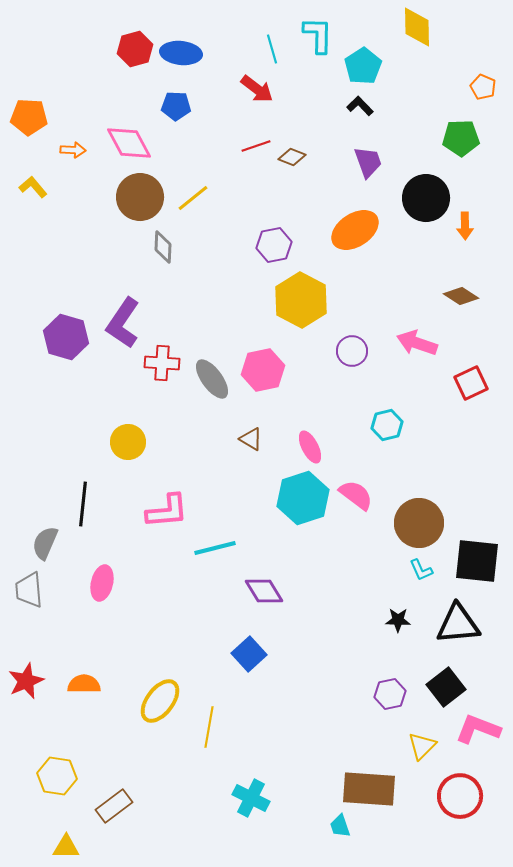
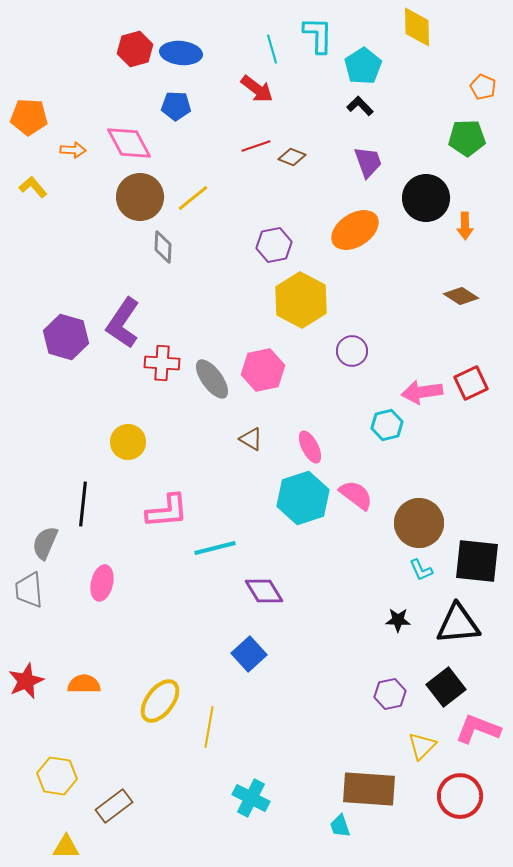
green pentagon at (461, 138): moved 6 px right
pink arrow at (417, 343): moved 5 px right, 49 px down; rotated 27 degrees counterclockwise
